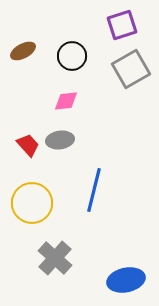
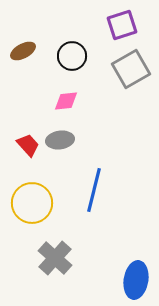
blue ellipse: moved 10 px right; rotated 69 degrees counterclockwise
